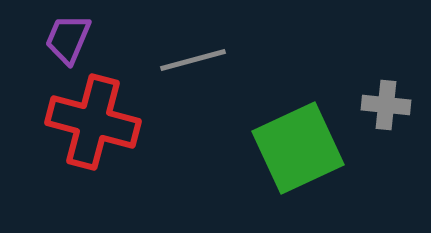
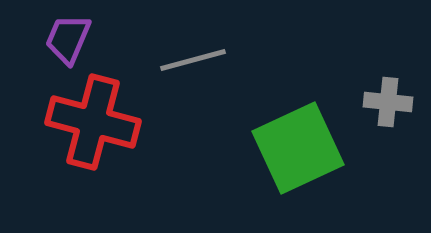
gray cross: moved 2 px right, 3 px up
